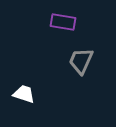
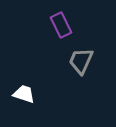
purple rectangle: moved 2 px left, 3 px down; rotated 55 degrees clockwise
